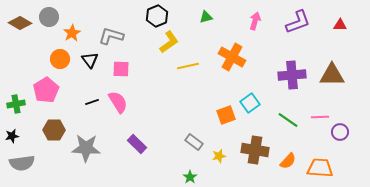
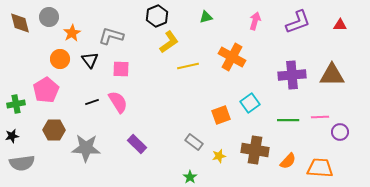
brown diamond: rotated 45 degrees clockwise
orange square: moved 5 px left
green line: rotated 35 degrees counterclockwise
